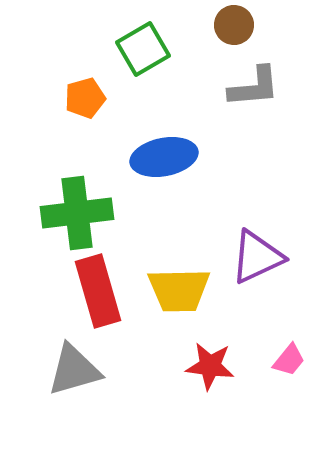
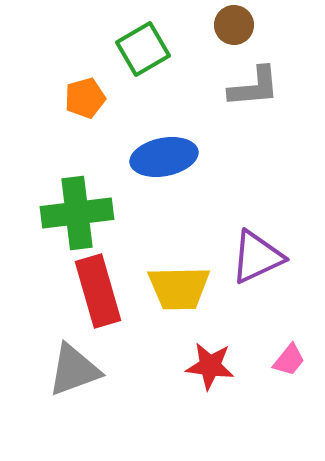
yellow trapezoid: moved 2 px up
gray triangle: rotated 4 degrees counterclockwise
